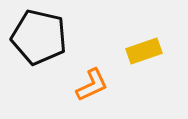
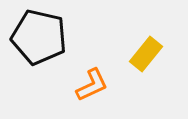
yellow rectangle: moved 2 px right, 3 px down; rotated 32 degrees counterclockwise
